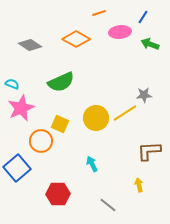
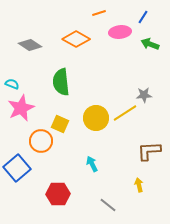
green semicircle: rotated 108 degrees clockwise
